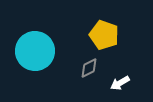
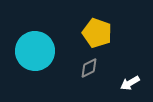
yellow pentagon: moved 7 px left, 2 px up
white arrow: moved 10 px right
